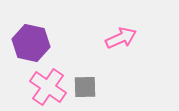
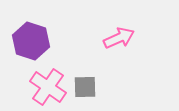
pink arrow: moved 2 px left
purple hexagon: moved 2 px up; rotated 6 degrees clockwise
